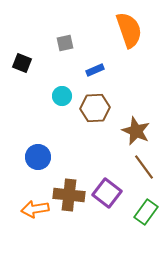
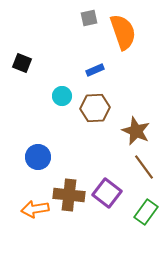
orange semicircle: moved 6 px left, 2 px down
gray square: moved 24 px right, 25 px up
